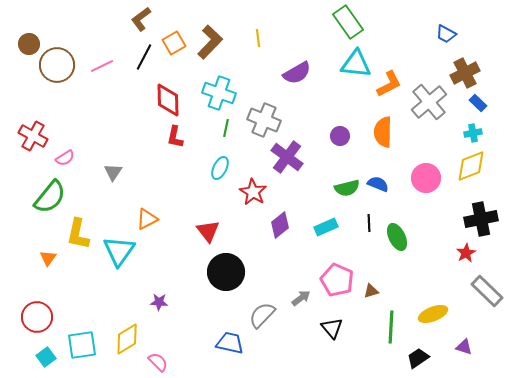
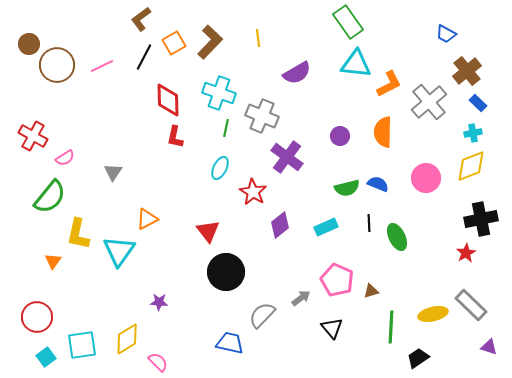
brown cross at (465, 73): moved 2 px right, 2 px up; rotated 12 degrees counterclockwise
gray cross at (264, 120): moved 2 px left, 4 px up
orange triangle at (48, 258): moved 5 px right, 3 px down
gray rectangle at (487, 291): moved 16 px left, 14 px down
yellow ellipse at (433, 314): rotated 8 degrees clockwise
purple triangle at (464, 347): moved 25 px right
